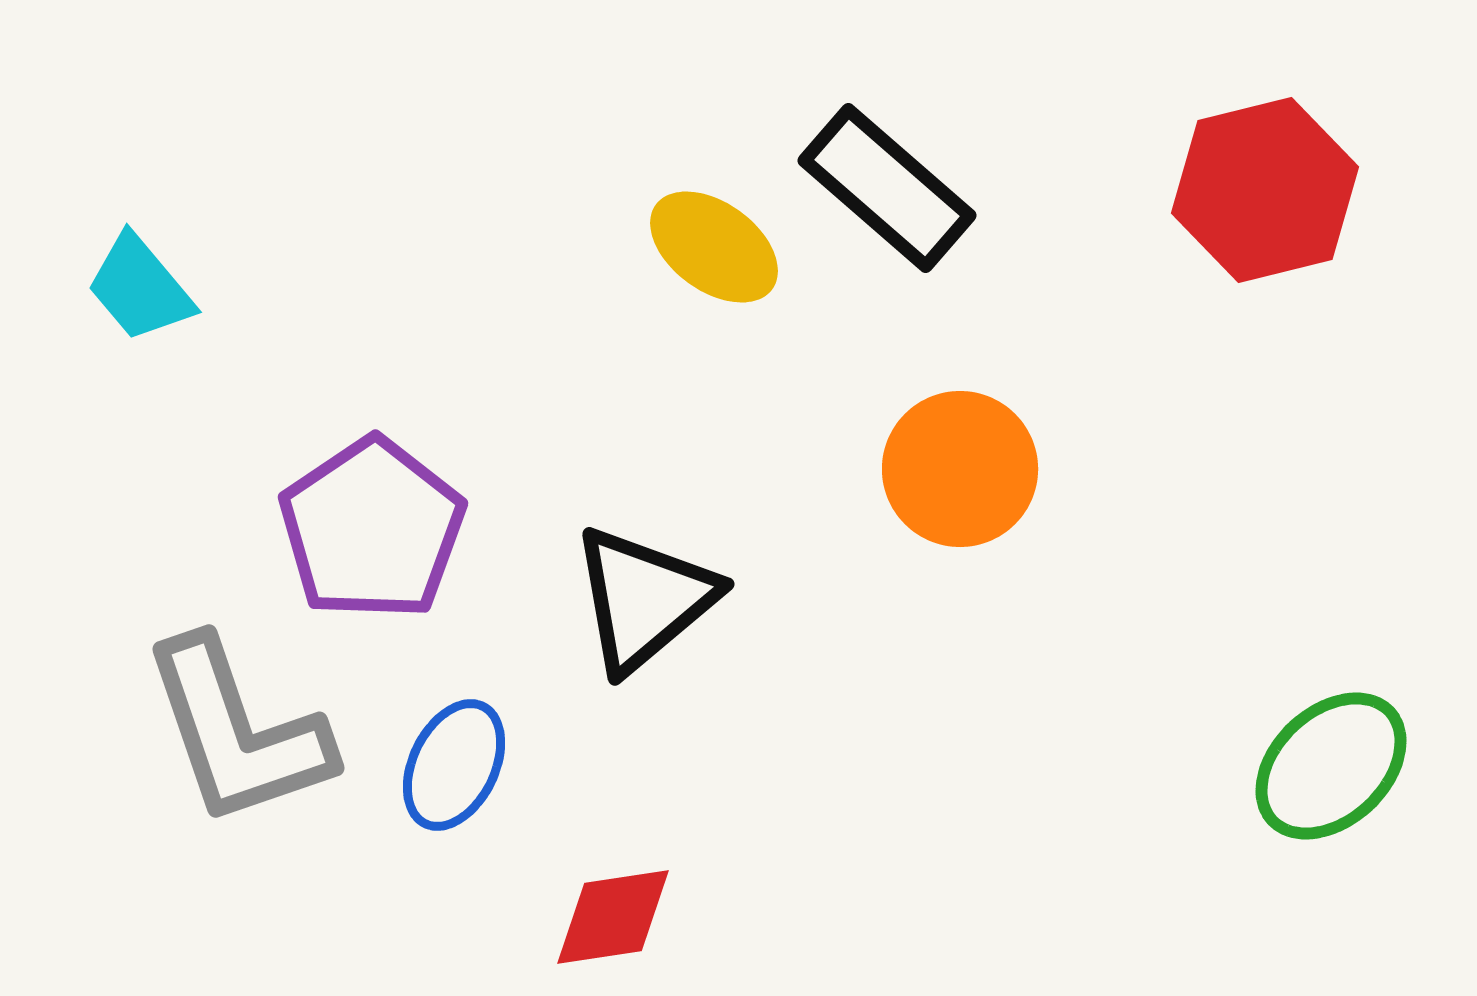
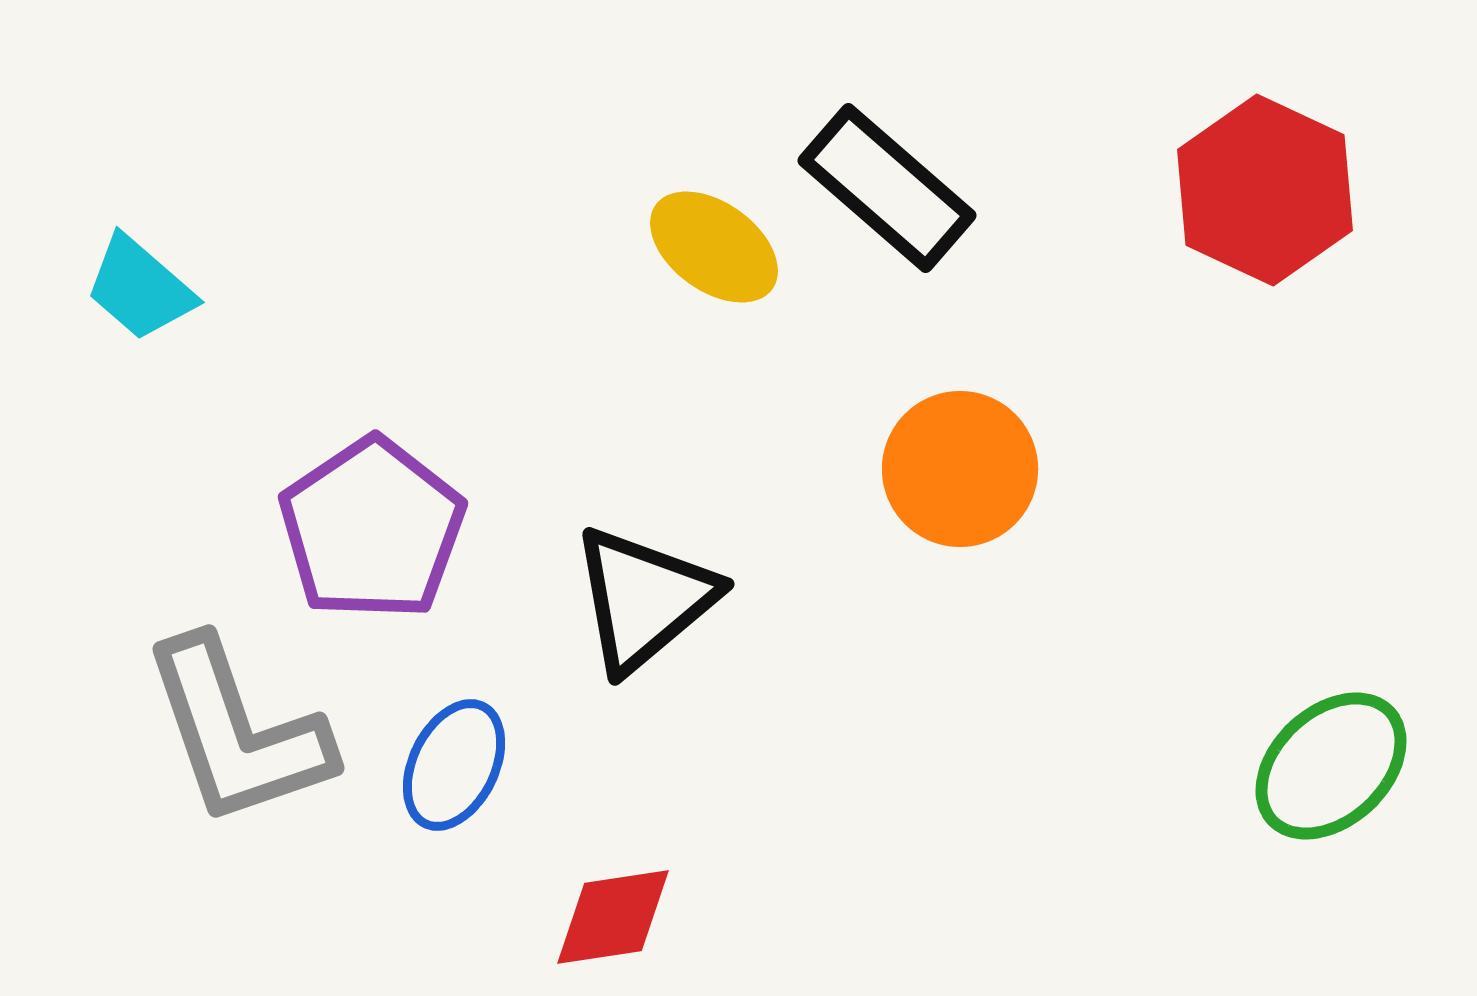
red hexagon: rotated 21 degrees counterclockwise
cyan trapezoid: rotated 9 degrees counterclockwise
